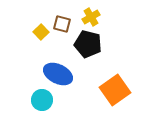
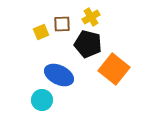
brown square: rotated 18 degrees counterclockwise
yellow square: rotated 21 degrees clockwise
blue ellipse: moved 1 px right, 1 px down
orange square: moved 1 px left, 21 px up; rotated 16 degrees counterclockwise
